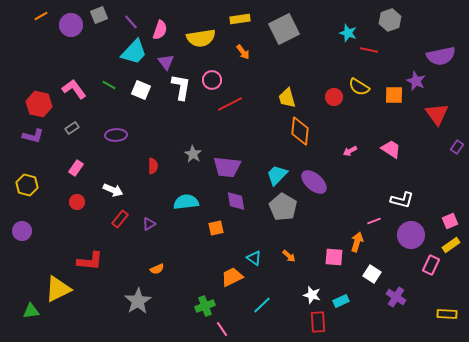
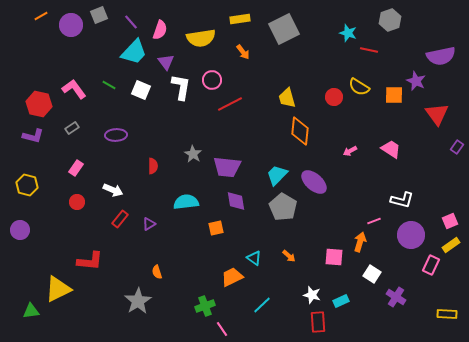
purple circle at (22, 231): moved 2 px left, 1 px up
orange arrow at (357, 242): moved 3 px right
orange semicircle at (157, 269): moved 3 px down; rotated 96 degrees clockwise
